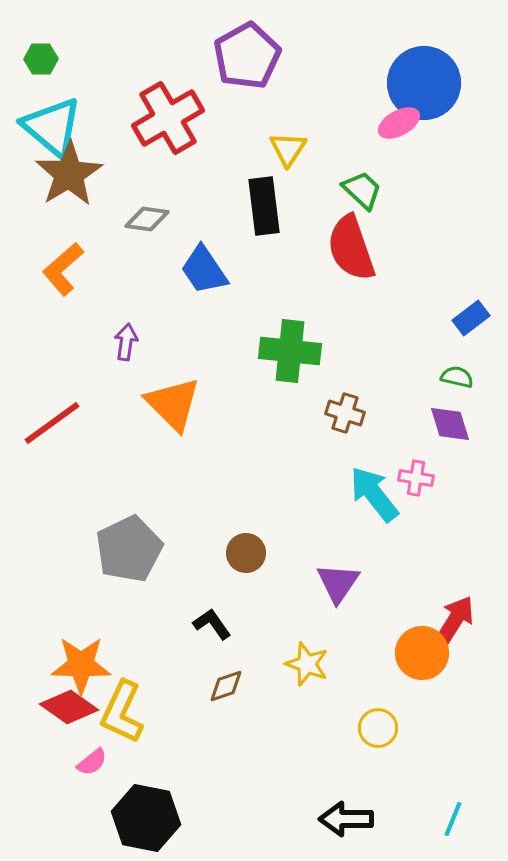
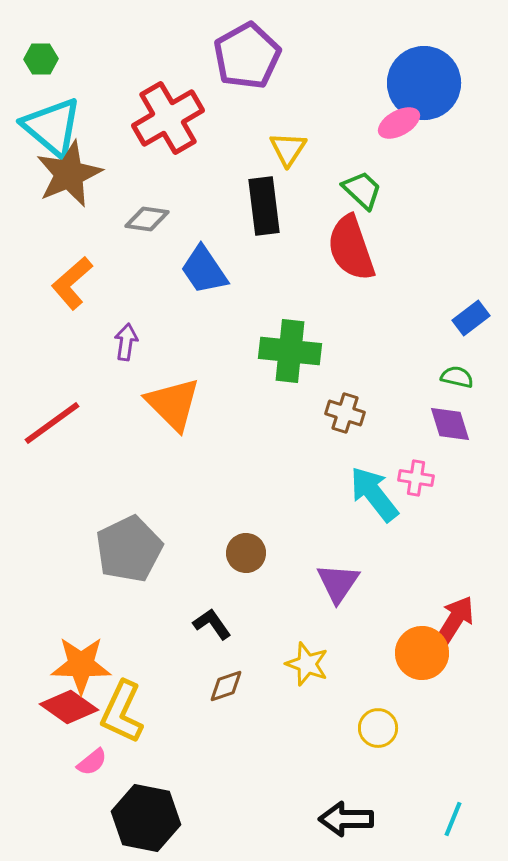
brown star: rotated 8 degrees clockwise
orange L-shape: moved 9 px right, 14 px down
